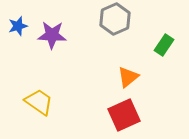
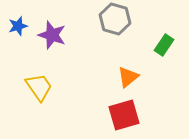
gray hexagon: rotated 20 degrees counterclockwise
purple star: rotated 16 degrees clockwise
yellow trapezoid: moved 15 px up; rotated 20 degrees clockwise
red square: rotated 8 degrees clockwise
